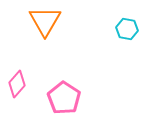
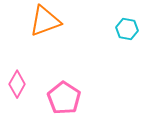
orange triangle: rotated 40 degrees clockwise
pink diamond: rotated 12 degrees counterclockwise
